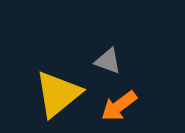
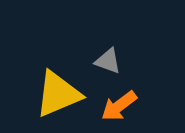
yellow triangle: rotated 16 degrees clockwise
